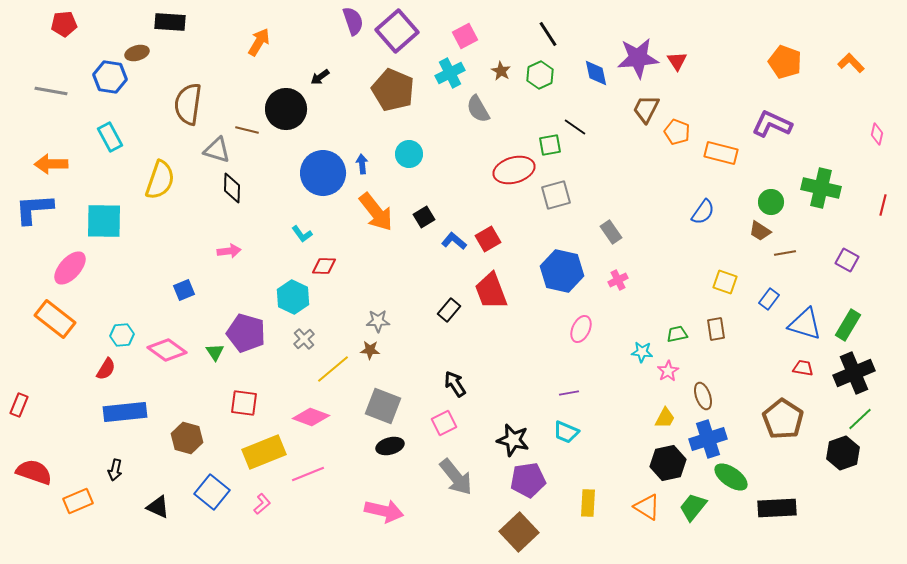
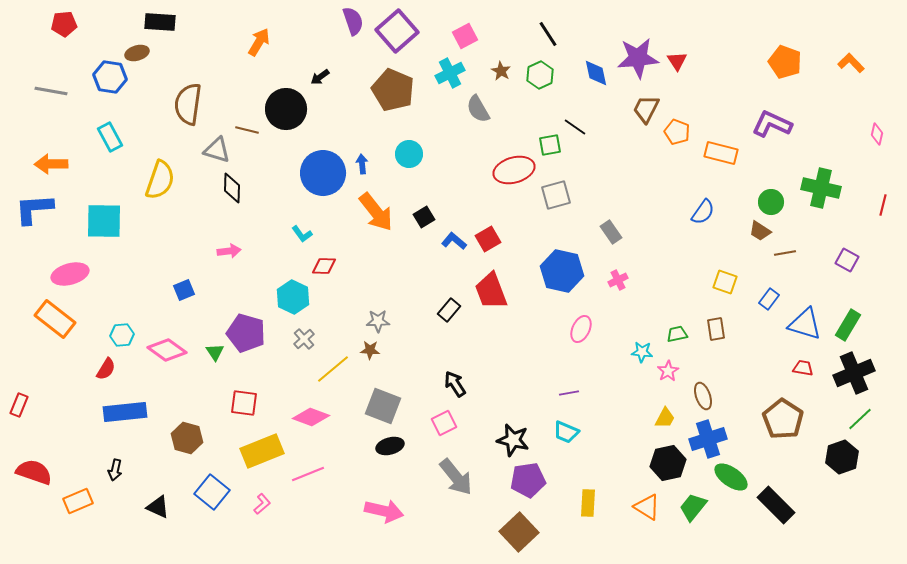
black rectangle at (170, 22): moved 10 px left
pink ellipse at (70, 268): moved 6 px down; rotated 33 degrees clockwise
yellow rectangle at (264, 452): moved 2 px left, 1 px up
black hexagon at (843, 453): moved 1 px left, 4 px down
black rectangle at (777, 508): moved 1 px left, 3 px up; rotated 48 degrees clockwise
